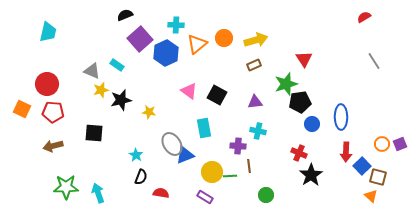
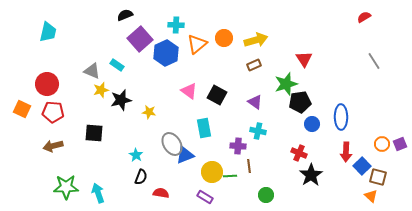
purple triangle at (255, 102): rotated 42 degrees clockwise
